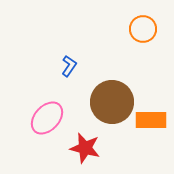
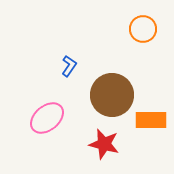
brown circle: moved 7 px up
pink ellipse: rotated 8 degrees clockwise
red star: moved 19 px right, 4 px up
